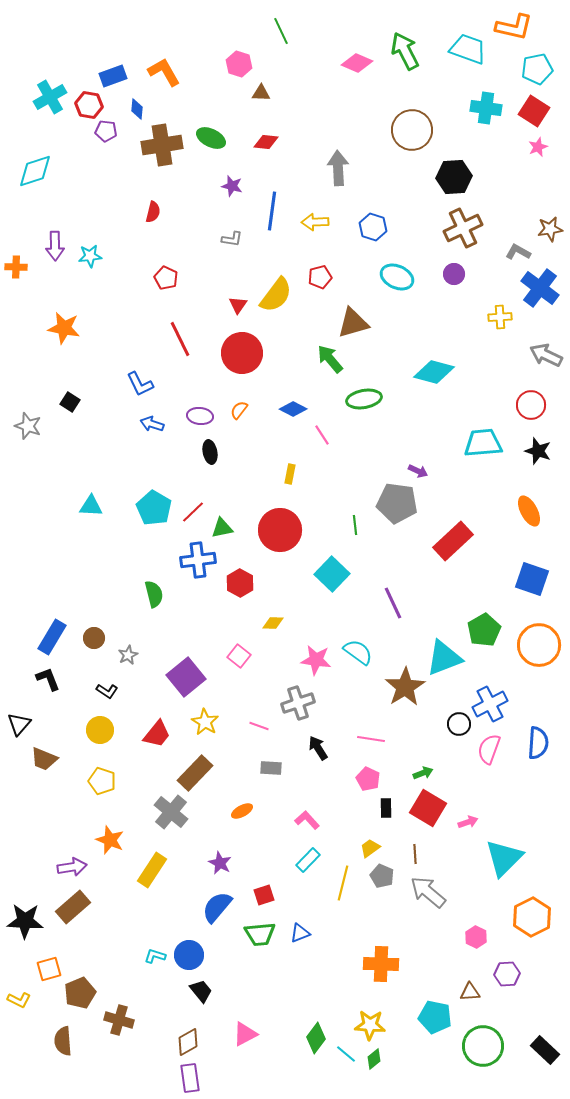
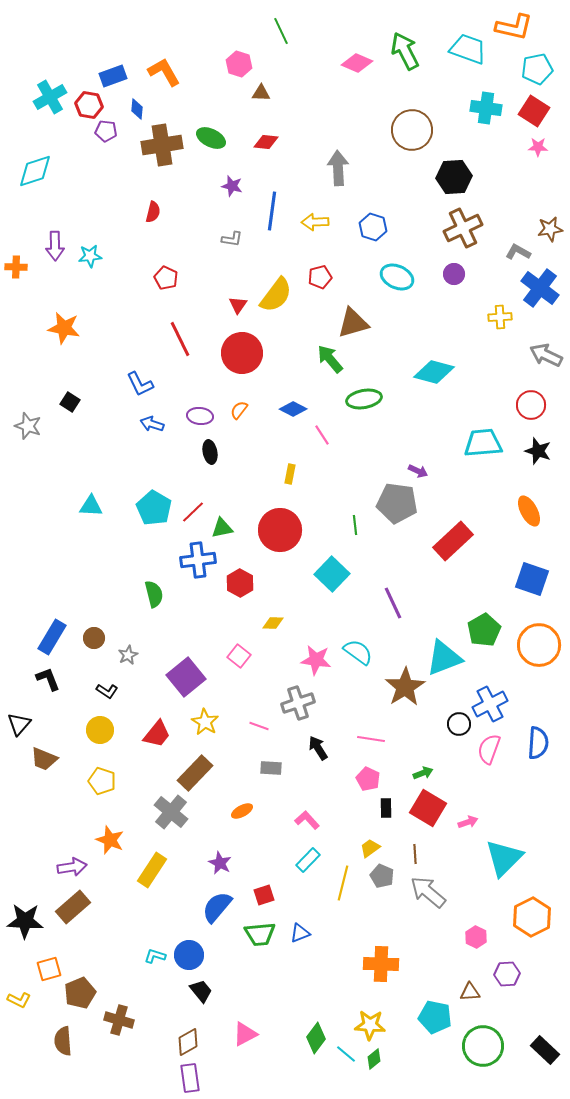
pink star at (538, 147): rotated 24 degrees clockwise
